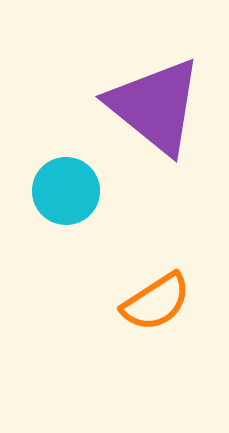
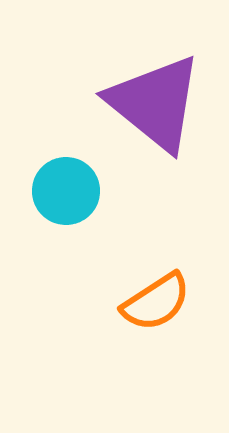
purple triangle: moved 3 px up
